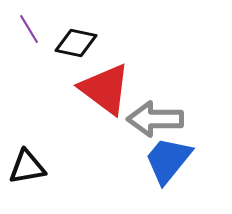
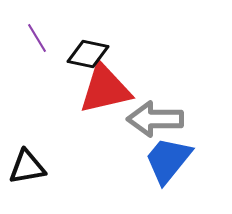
purple line: moved 8 px right, 9 px down
black diamond: moved 12 px right, 11 px down
red triangle: rotated 50 degrees counterclockwise
